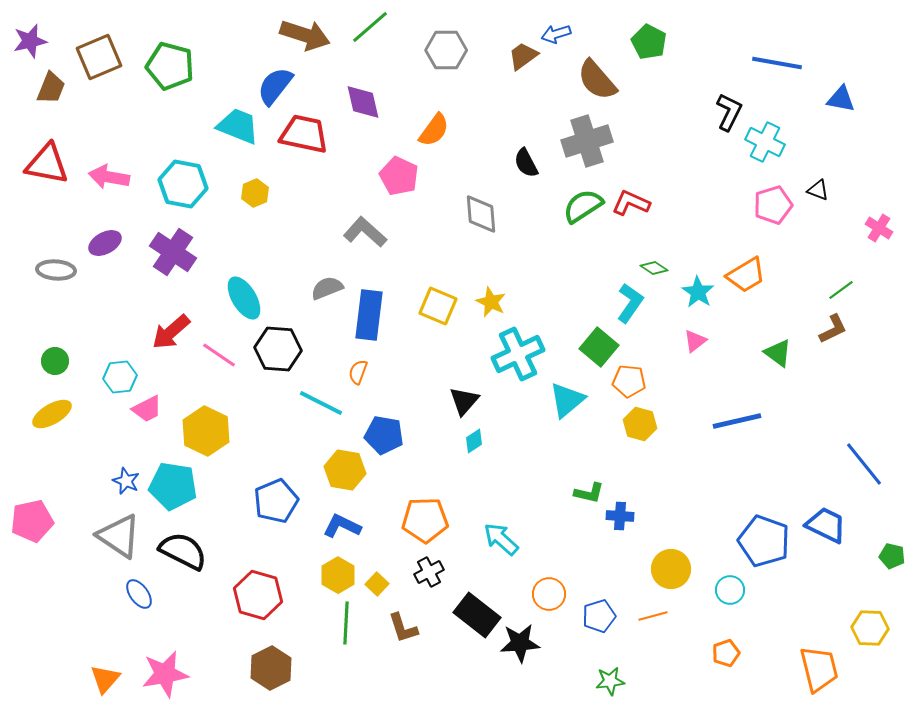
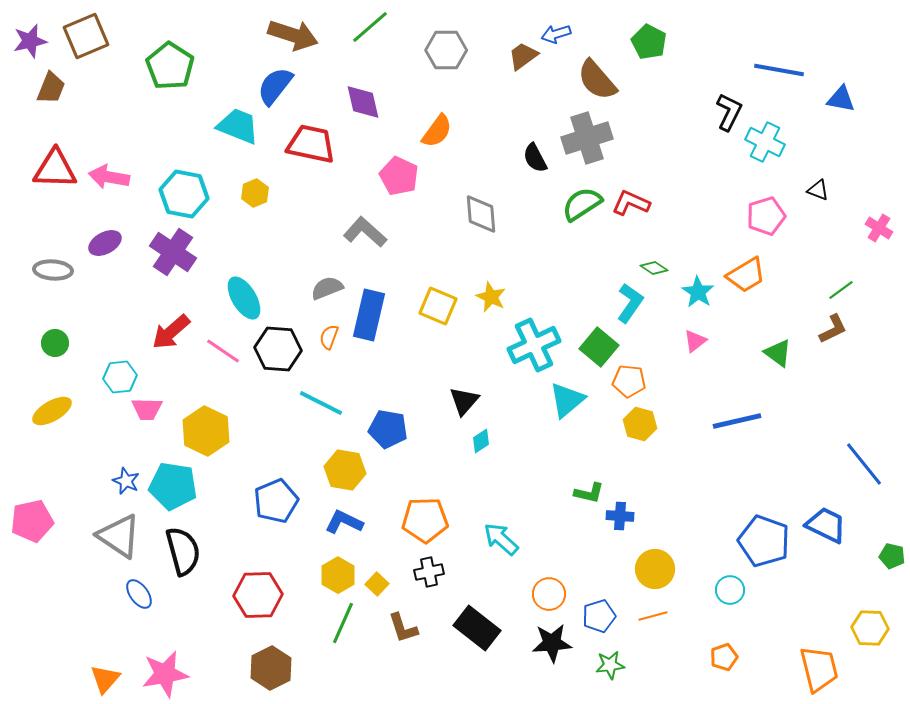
brown arrow at (305, 35): moved 12 px left
brown square at (99, 57): moved 13 px left, 21 px up
blue line at (777, 63): moved 2 px right, 7 px down
green pentagon at (170, 66): rotated 18 degrees clockwise
orange semicircle at (434, 130): moved 3 px right, 1 px down
red trapezoid at (304, 134): moved 7 px right, 10 px down
gray cross at (587, 141): moved 3 px up
black semicircle at (526, 163): moved 9 px right, 5 px up
red triangle at (47, 164): moved 8 px right, 5 px down; rotated 9 degrees counterclockwise
cyan hexagon at (183, 184): moved 1 px right, 10 px down
pink pentagon at (773, 205): moved 7 px left, 11 px down
green semicircle at (583, 206): moved 1 px left, 2 px up
gray ellipse at (56, 270): moved 3 px left
yellow star at (491, 302): moved 5 px up
blue rectangle at (369, 315): rotated 6 degrees clockwise
cyan cross at (518, 354): moved 16 px right, 9 px up
pink line at (219, 355): moved 4 px right, 4 px up
green circle at (55, 361): moved 18 px up
orange semicircle at (358, 372): moved 29 px left, 35 px up
pink trapezoid at (147, 409): rotated 28 degrees clockwise
yellow ellipse at (52, 414): moved 3 px up
blue pentagon at (384, 435): moved 4 px right, 6 px up
cyan diamond at (474, 441): moved 7 px right
blue L-shape at (342, 526): moved 2 px right, 4 px up
black semicircle at (183, 551): rotated 48 degrees clockwise
yellow circle at (671, 569): moved 16 px left
black cross at (429, 572): rotated 16 degrees clockwise
red hexagon at (258, 595): rotated 18 degrees counterclockwise
black rectangle at (477, 615): moved 13 px down
green line at (346, 623): moved 3 px left; rotated 21 degrees clockwise
black star at (520, 643): moved 32 px right
orange pentagon at (726, 653): moved 2 px left, 4 px down
green star at (610, 681): moved 16 px up
